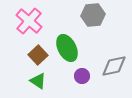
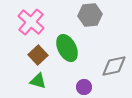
gray hexagon: moved 3 px left
pink cross: moved 2 px right, 1 px down
purple circle: moved 2 px right, 11 px down
green triangle: rotated 18 degrees counterclockwise
